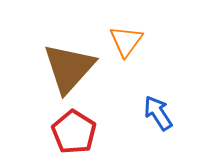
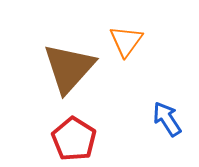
blue arrow: moved 9 px right, 6 px down
red pentagon: moved 7 px down
